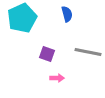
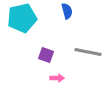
blue semicircle: moved 3 px up
cyan pentagon: rotated 12 degrees clockwise
purple square: moved 1 px left, 1 px down
